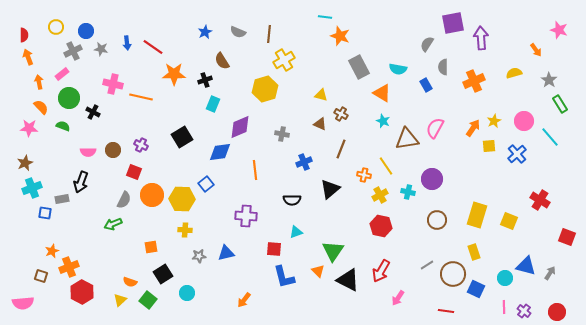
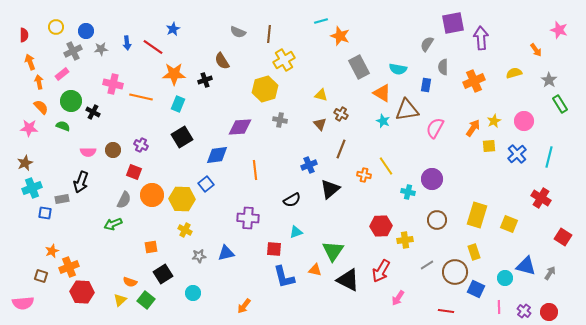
cyan line at (325, 17): moved 4 px left, 4 px down; rotated 24 degrees counterclockwise
blue star at (205, 32): moved 32 px left, 3 px up
gray star at (101, 49): rotated 16 degrees counterclockwise
orange arrow at (28, 57): moved 2 px right, 5 px down
blue rectangle at (426, 85): rotated 40 degrees clockwise
green circle at (69, 98): moved 2 px right, 3 px down
cyan rectangle at (213, 104): moved 35 px left
brown triangle at (320, 124): rotated 24 degrees clockwise
purple diamond at (240, 127): rotated 20 degrees clockwise
gray cross at (282, 134): moved 2 px left, 14 px up
cyan line at (550, 137): moved 1 px left, 20 px down; rotated 55 degrees clockwise
brown triangle at (407, 139): moved 29 px up
blue diamond at (220, 152): moved 3 px left, 3 px down
blue cross at (304, 162): moved 5 px right, 3 px down
yellow cross at (380, 195): moved 25 px right, 45 px down; rotated 21 degrees clockwise
black semicircle at (292, 200): rotated 30 degrees counterclockwise
red cross at (540, 200): moved 1 px right, 2 px up
purple cross at (246, 216): moved 2 px right, 2 px down
yellow square at (509, 221): moved 3 px down
red hexagon at (381, 226): rotated 15 degrees counterclockwise
yellow cross at (185, 230): rotated 24 degrees clockwise
red square at (567, 237): moved 4 px left; rotated 12 degrees clockwise
orange triangle at (318, 271): moved 3 px left, 1 px up; rotated 32 degrees counterclockwise
brown circle at (453, 274): moved 2 px right, 2 px up
red hexagon at (82, 292): rotated 25 degrees counterclockwise
cyan circle at (187, 293): moved 6 px right
green square at (148, 300): moved 2 px left
orange arrow at (244, 300): moved 6 px down
pink line at (504, 307): moved 5 px left
red circle at (557, 312): moved 8 px left
